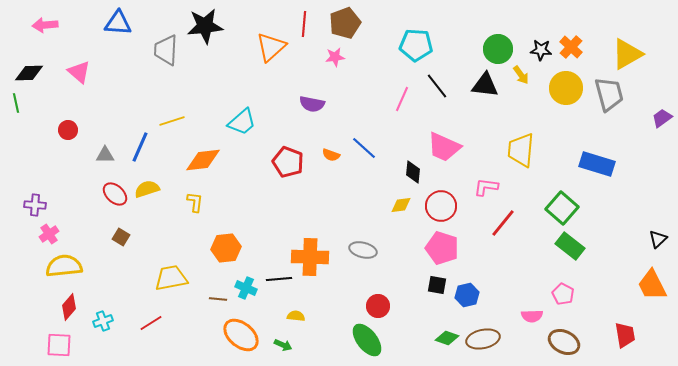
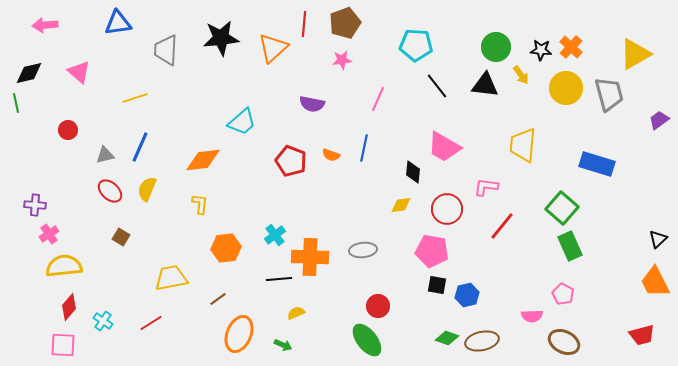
blue triangle at (118, 23): rotated 12 degrees counterclockwise
black star at (205, 26): moved 16 px right, 12 px down
orange triangle at (271, 47): moved 2 px right, 1 px down
green circle at (498, 49): moved 2 px left, 2 px up
yellow triangle at (627, 54): moved 8 px right
pink star at (335, 57): moved 7 px right, 3 px down
black diamond at (29, 73): rotated 12 degrees counterclockwise
pink line at (402, 99): moved 24 px left
purple trapezoid at (662, 118): moved 3 px left, 2 px down
yellow line at (172, 121): moved 37 px left, 23 px up
pink trapezoid at (444, 147): rotated 6 degrees clockwise
blue line at (364, 148): rotated 60 degrees clockwise
yellow trapezoid at (521, 150): moved 2 px right, 5 px up
gray triangle at (105, 155): rotated 12 degrees counterclockwise
red pentagon at (288, 162): moved 3 px right, 1 px up
yellow semicircle at (147, 189): rotated 50 degrees counterclockwise
red ellipse at (115, 194): moved 5 px left, 3 px up
yellow L-shape at (195, 202): moved 5 px right, 2 px down
red circle at (441, 206): moved 6 px right, 3 px down
red line at (503, 223): moved 1 px left, 3 px down
green rectangle at (570, 246): rotated 28 degrees clockwise
pink pentagon at (442, 248): moved 10 px left, 3 px down; rotated 8 degrees counterclockwise
gray ellipse at (363, 250): rotated 20 degrees counterclockwise
orange trapezoid at (652, 285): moved 3 px right, 3 px up
cyan cross at (246, 288): moved 29 px right, 53 px up; rotated 30 degrees clockwise
brown line at (218, 299): rotated 42 degrees counterclockwise
yellow semicircle at (296, 316): moved 3 px up; rotated 30 degrees counterclockwise
cyan cross at (103, 321): rotated 36 degrees counterclockwise
orange ellipse at (241, 335): moved 2 px left, 1 px up; rotated 72 degrees clockwise
red trapezoid at (625, 335): moved 17 px right; rotated 84 degrees clockwise
brown ellipse at (483, 339): moved 1 px left, 2 px down
pink square at (59, 345): moved 4 px right
